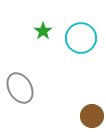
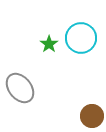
green star: moved 6 px right, 13 px down
gray ellipse: rotated 8 degrees counterclockwise
